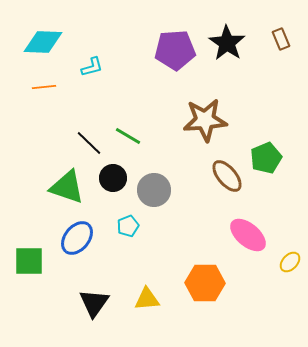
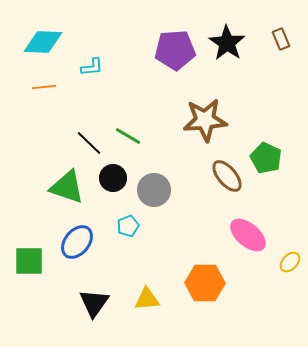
cyan L-shape: rotated 10 degrees clockwise
green pentagon: rotated 24 degrees counterclockwise
blue ellipse: moved 4 px down
